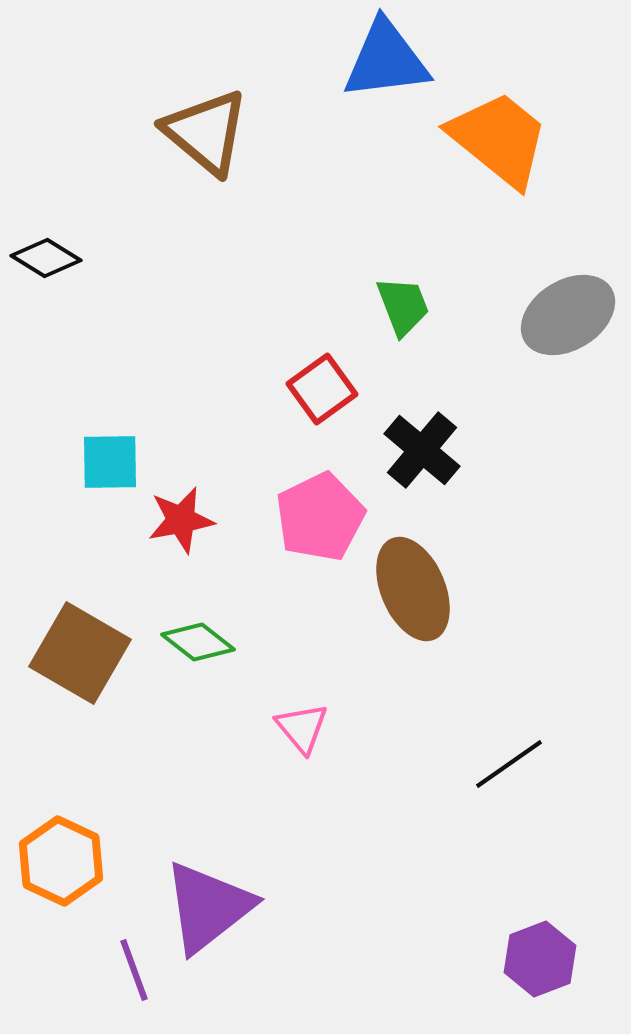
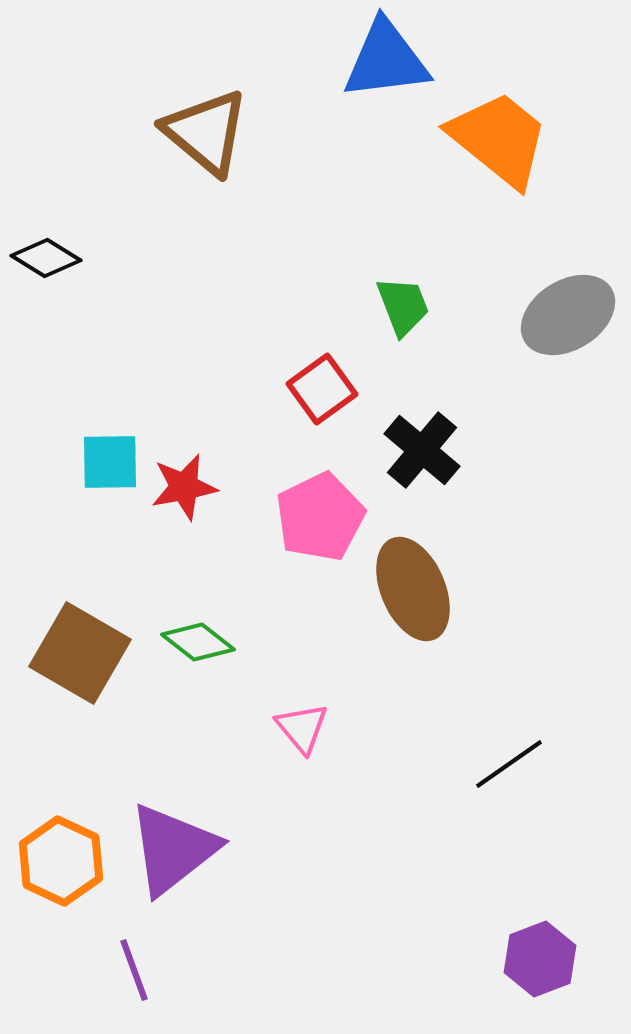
red star: moved 3 px right, 33 px up
purple triangle: moved 35 px left, 58 px up
